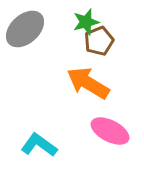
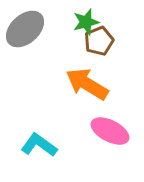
orange arrow: moved 1 px left, 1 px down
